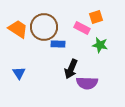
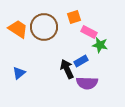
orange square: moved 22 px left
pink rectangle: moved 7 px right, 4 px down
blue rectangle: moved 23 px right, 17 px down; rotated 32 degrees counterclockwise
black arrow: moved 4 px left; rotated 132 degrees clockwise
blue triangle: rotated 24 degrees clockwise
